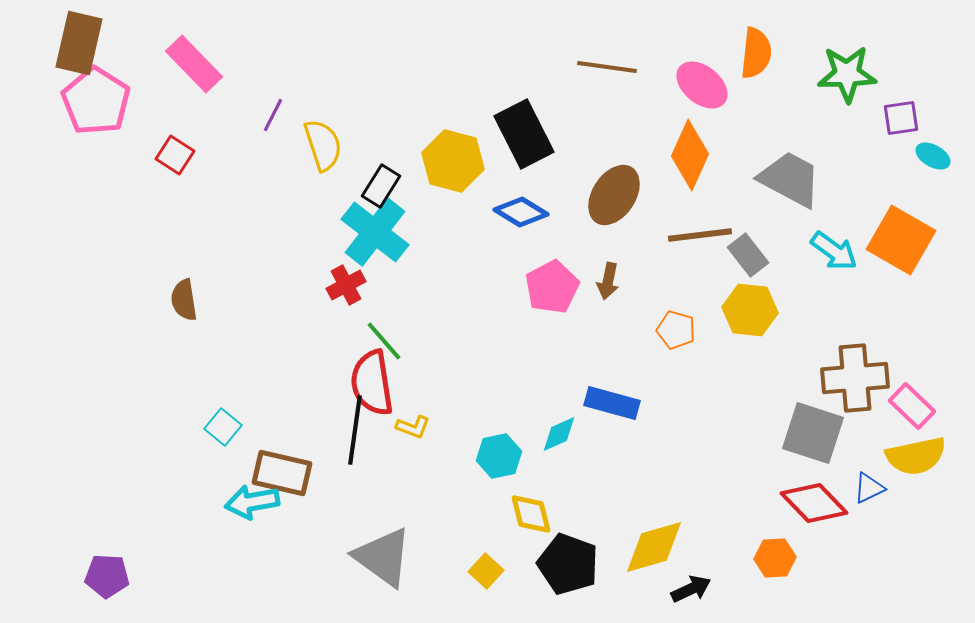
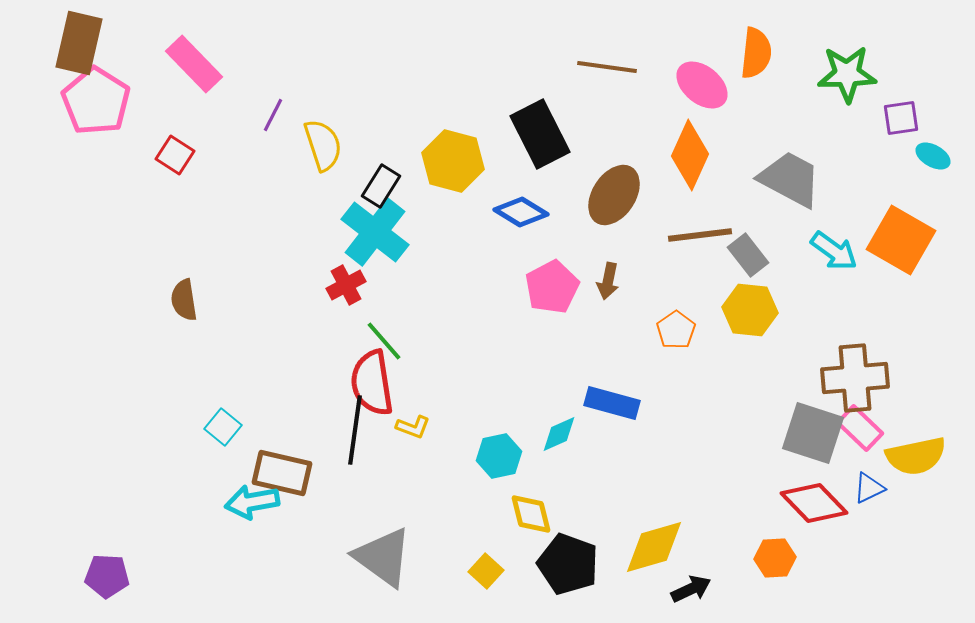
black rectangle at (524, 134): moved 16 px right
orange pentagon at (676, 330): rotated 21 degrees clockwise
pink rectangle at (912, 406): moved 52 px left, 22 px down
